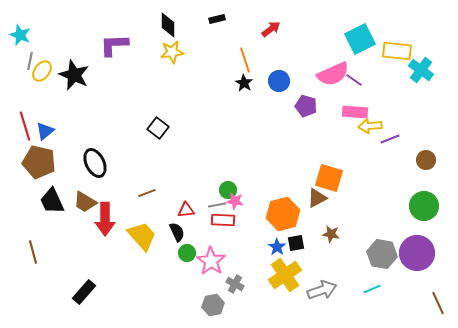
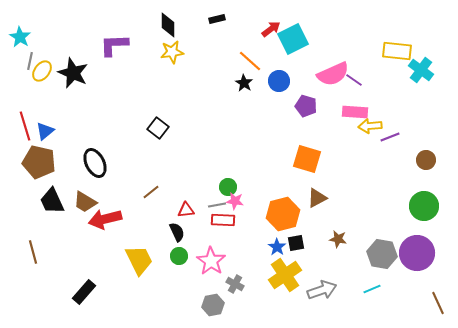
cyan star at (20, 35): moved 2 px down; rotated 10 degrees clockwise
cyan square at (360, 39): moved 67 px left
orange line at (245, 60): moved 5 px right, 1 px down; rotated 30 degrees counterclockwise
black star at (74, 75): moved 1 px left, 2 px up
purple line at (390, 139): moved 2 px up
orange square at (329, 178): moved 22 px left, 19 px up
green circle at (228, 190): moved 3 px up
brown line at (147, 193): moved 4 px right, 1 px up; rotated 18 degrees counterclockwise
red arrow at (105, 219): rotated 76 degrees clockwise
brown star at (331, 234): moved 7 px right, 5 px down
yellow trapezoid at (142, 236): moved 3 px left, 24 px down; rotated 16 degrees clockwise
green circle at (187, 253): moved 8 px left, 3 px down
